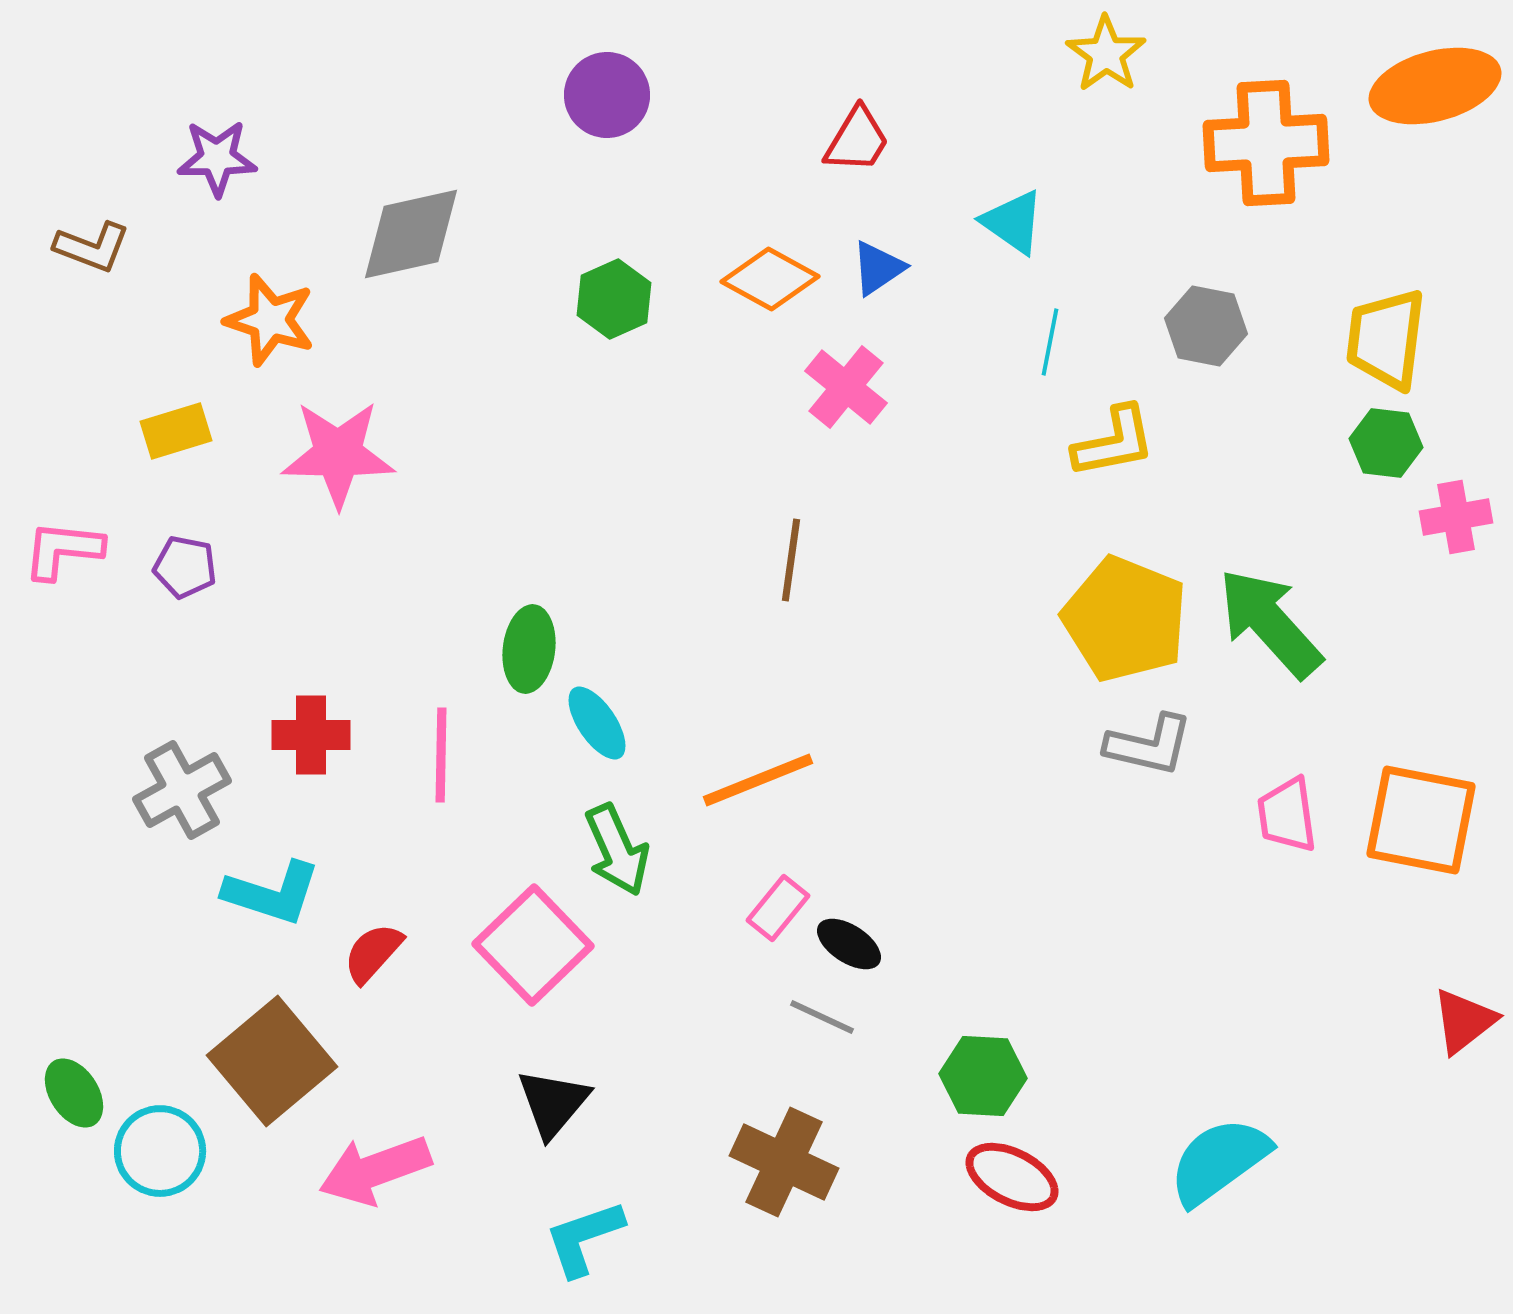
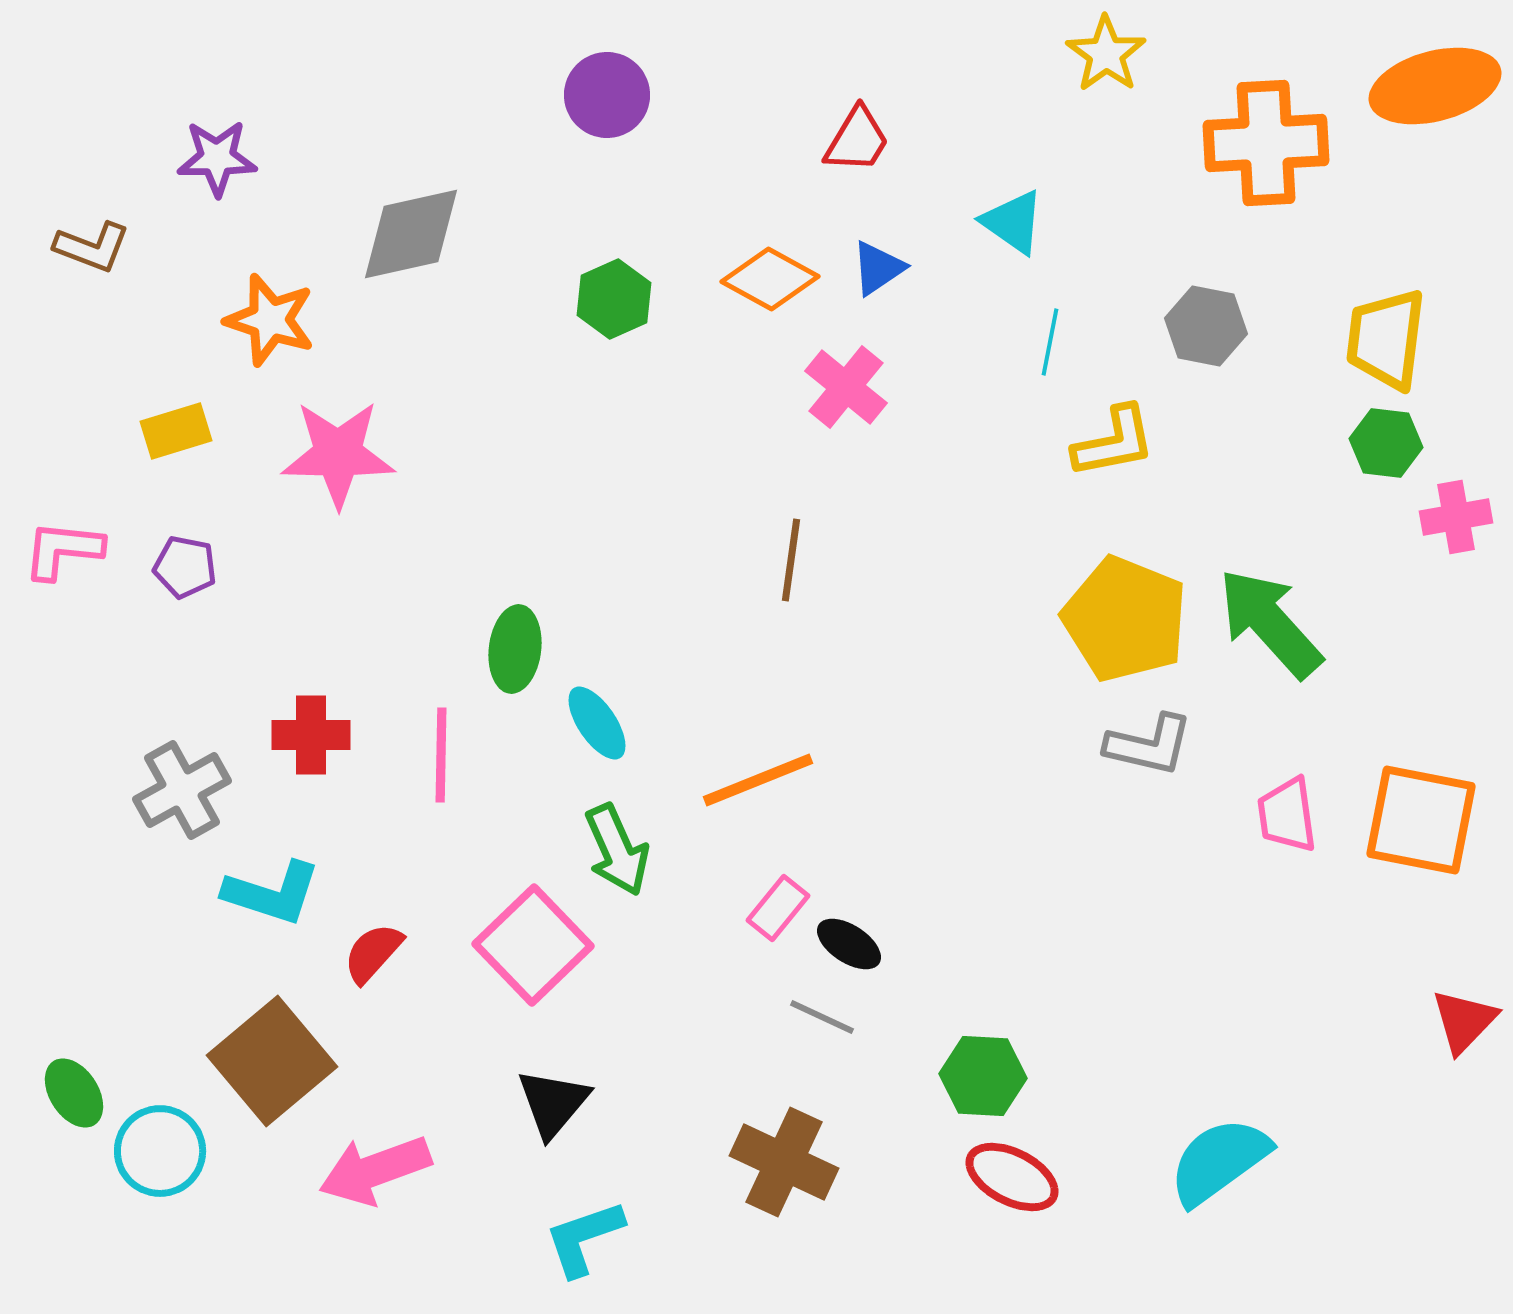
green ellipse at (529, 649): moved 14 px left
red triangle at (1464, 1021): rotated 8 degrees counterclockwise
